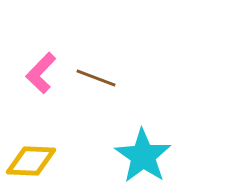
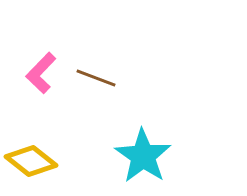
yellow diamond: rotated 36 degrees clockwise
